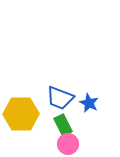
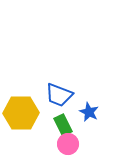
blue trapezoid: moved 1 px left, 3 px up
blue star: moved 9 px down
yellow hexagon: moved 1 px up
